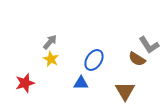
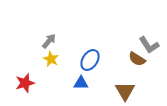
gray arrow: moved 1 px left, 1 px up
blue ellipse: moved 4 px left
